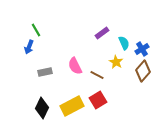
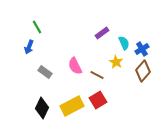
green line: moved 1 px right, 3 px up
gray rectangle: rotated 48 degrees clockwise
